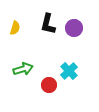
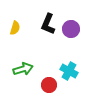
black L-shape: rotated 10 degrees clockwise
purple circle: moved 3 px left, 1 px down
cyan cross: rotated 18 degrees counterclockwise
